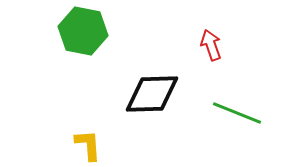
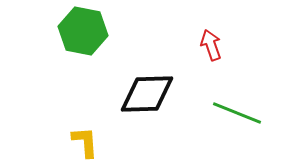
black diamond: moved 5 px left
yellow L-shape: moved 3 px left, 3 px up
